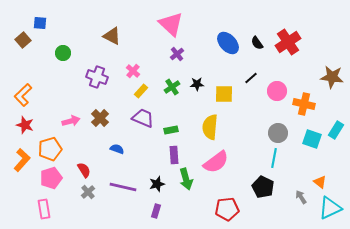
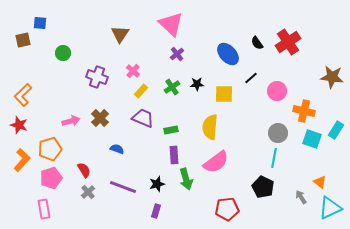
brown triangle at (112, 36): moved 8 px right, 2 px up; rotated 36 degrees clockwise
brown square at (23, 40): rotated 28 degrees clockwise
blue ellipse at (228, 43): moved 11 px down
orange cross at (304, 104): moved 7 px down
red star at (25, 125): moved 6 px left
purple line at (123, 187): rotated 8 degrees clockwise
